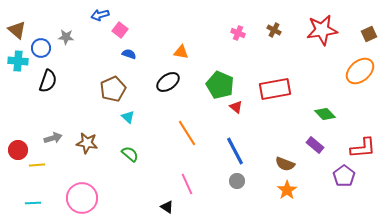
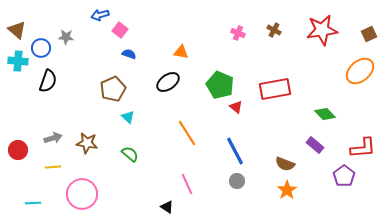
yellow line: moved 16 px right, 2 px down
pink circle: moved 4 px up
